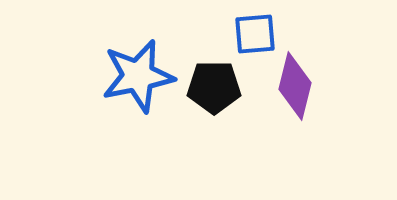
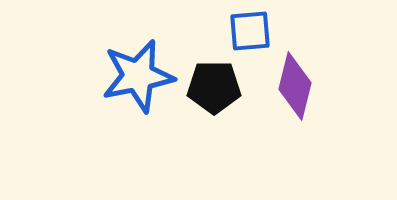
blue square: moved 5 px left, 3 px up
